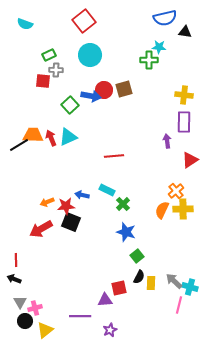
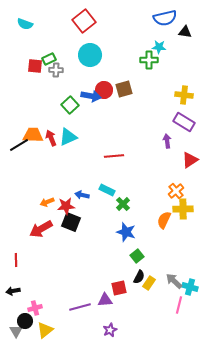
green rectangle at (49, 55): moved 4 px down
red square at (43, 81): moved 8 px left, 15 px up
purple rectangle at (184, 122): rotated 60 degrees counterclockwise
orange semicircle at (162, 210): moved 2 px right, 10 px down
black arrow at (14, 279): moved 1 px left, 12 px down; rotated 32 degrees counterclockwise
yellow rectangle at (151, 283): moved 2 px left; rotated 32 degrees clockwise
gray triangle at (20, 302): moved 4 px left, 29 px down
purple line at (80, 316): moved 9 px up; rotated 15 degrees counterclockwise
